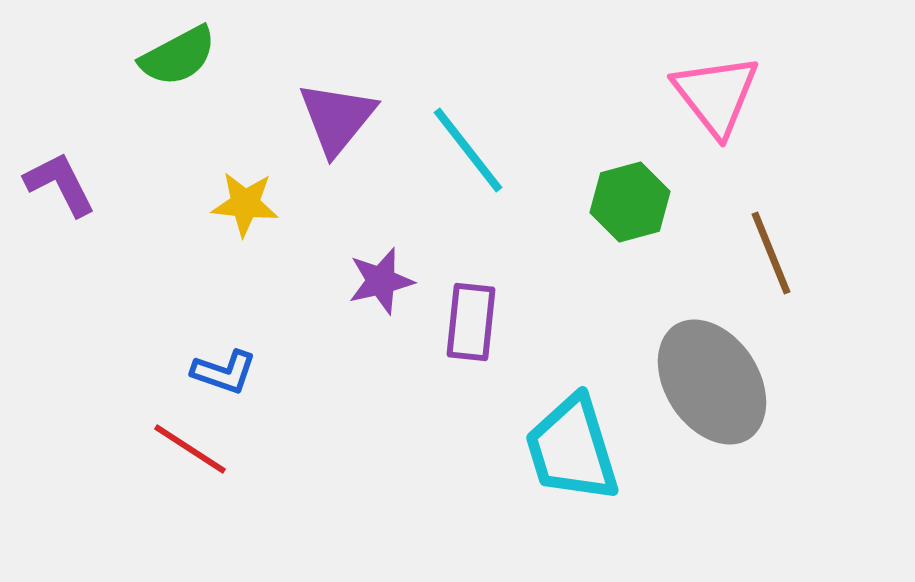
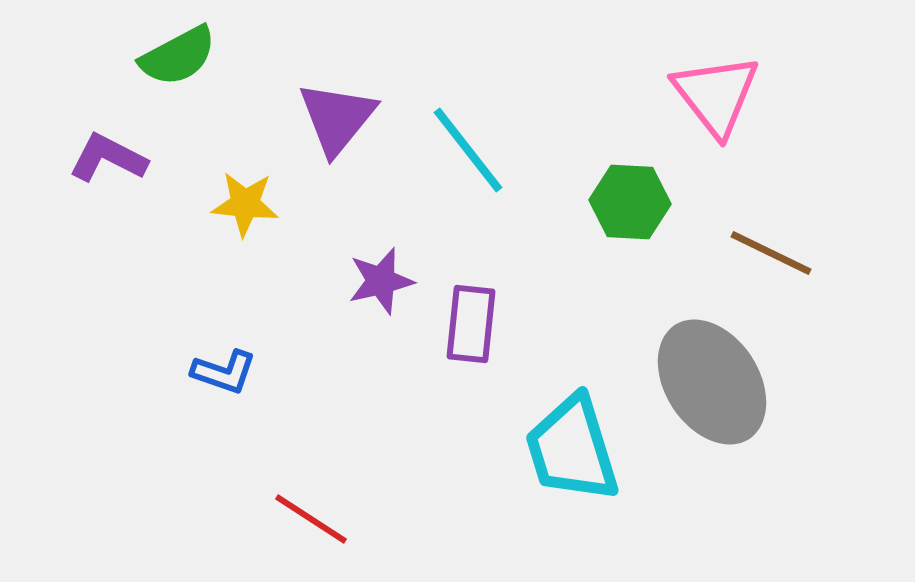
purple L-shape: moved 48 px right, 26 px up; rotated 36 degrees counterclockwise
green hexagon: rotated 18 degrees clockwise
brown line: rotated 42 degrees counterclockwise
purple rectangle: moved 2 px down
red line: moved 121 px right, 70 px down
